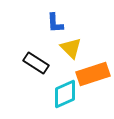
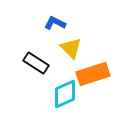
blue L-shape: rotated 120 degrees clockwise
